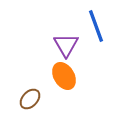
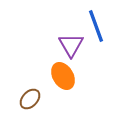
purple triangle: moved 5 px right
orange ellipse: moved 1 px left
